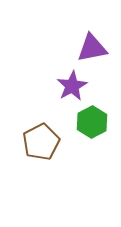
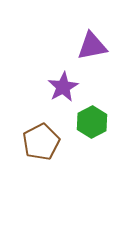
purple triangle: moved 2 px up
purple star: moved 9 px left, 1 px down
